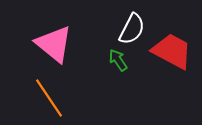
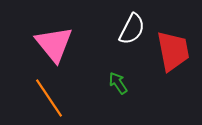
pink triangle: rotated 12 degrees clockwise
red trapezoid: moved 1 px right; rotated 51 degrees clockwise
green arrow: moved 23 px down
